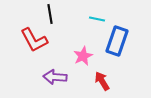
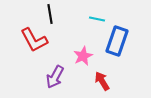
purple arrow: rotated 65 degrees counterclockwise
